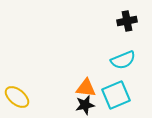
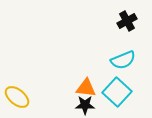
black cross: rotated 18 degrees counterclockwise
cyan square: moved 1 px right, 3 px up; rotated 24 degrees counterclockwise
black star: rotated 12 degrees clockwise
